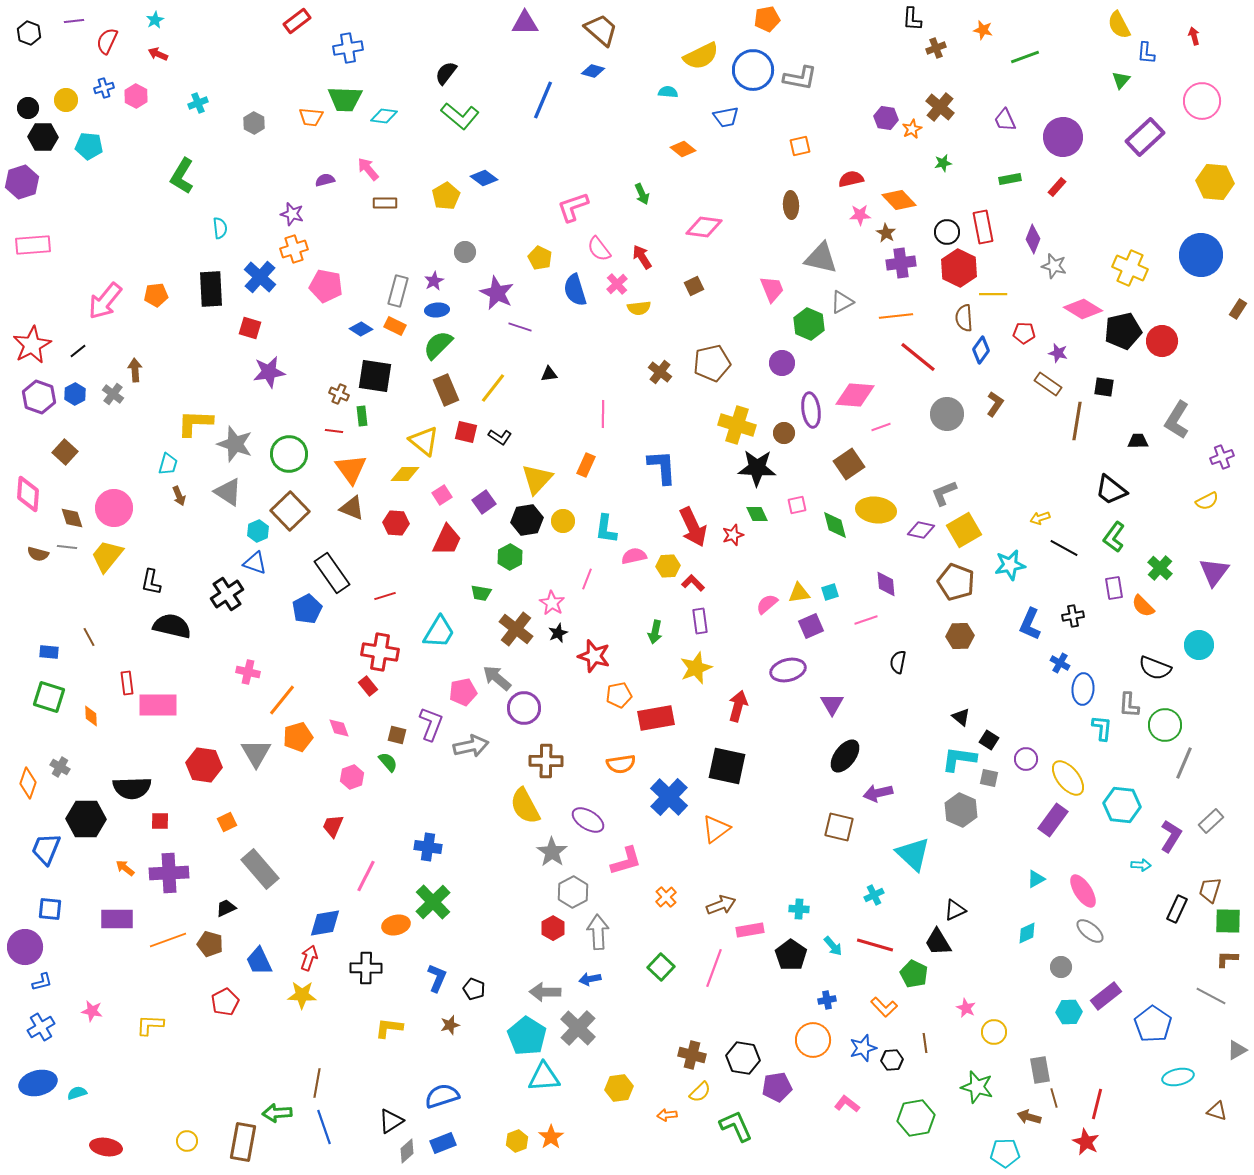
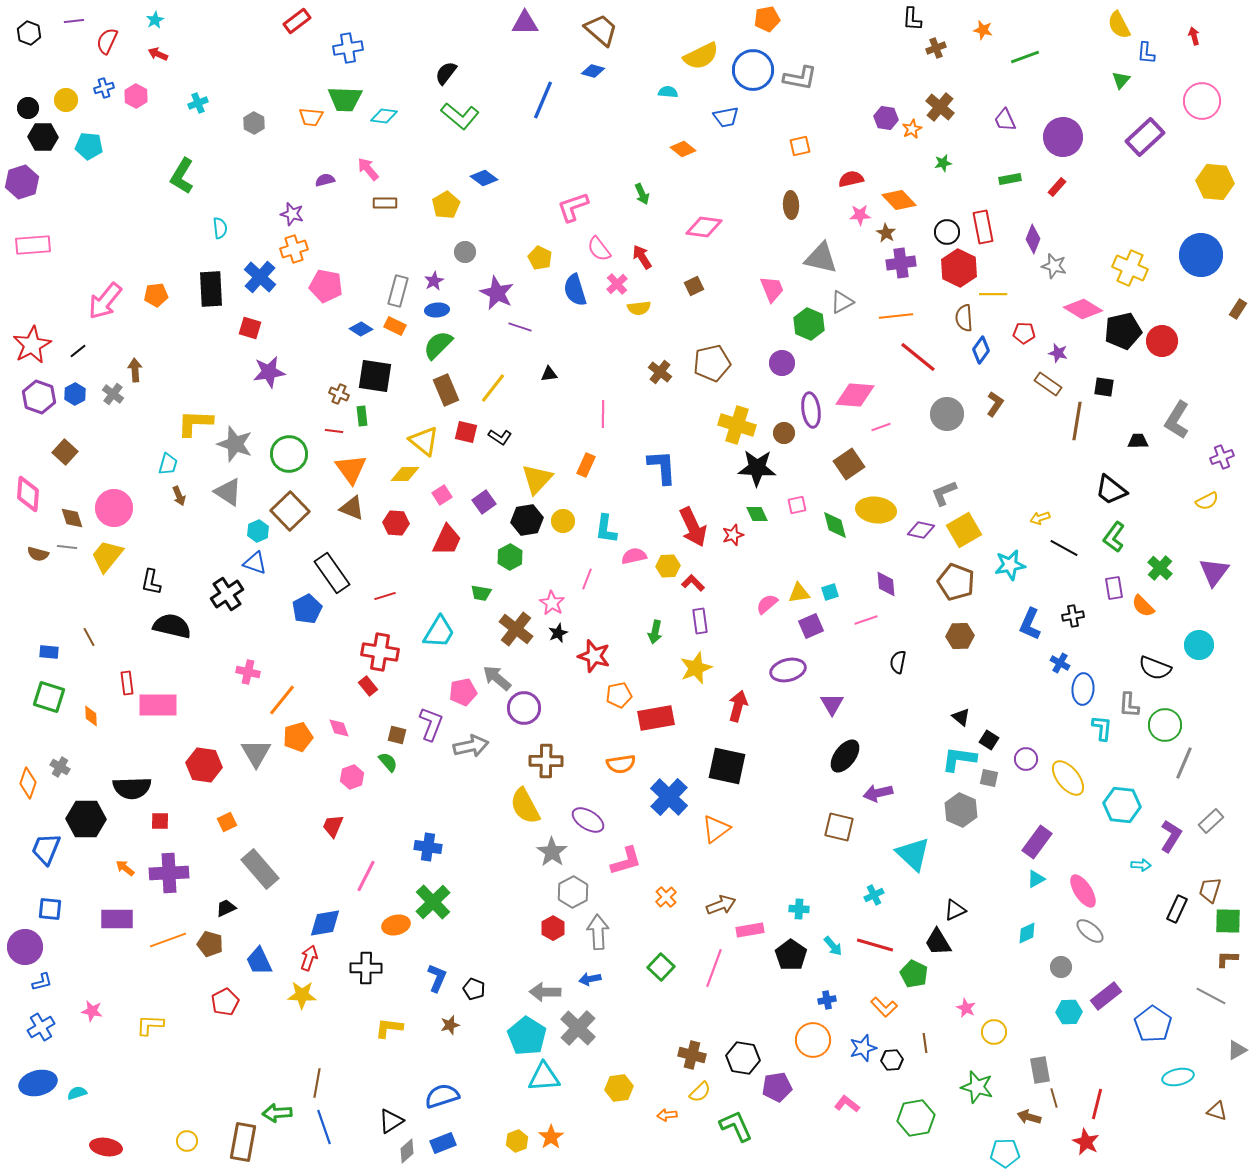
yellow pentagon at (446, 196): moved 9 px down
purple rectangle at (1053, 820): moved 16 px left, 22 px down
